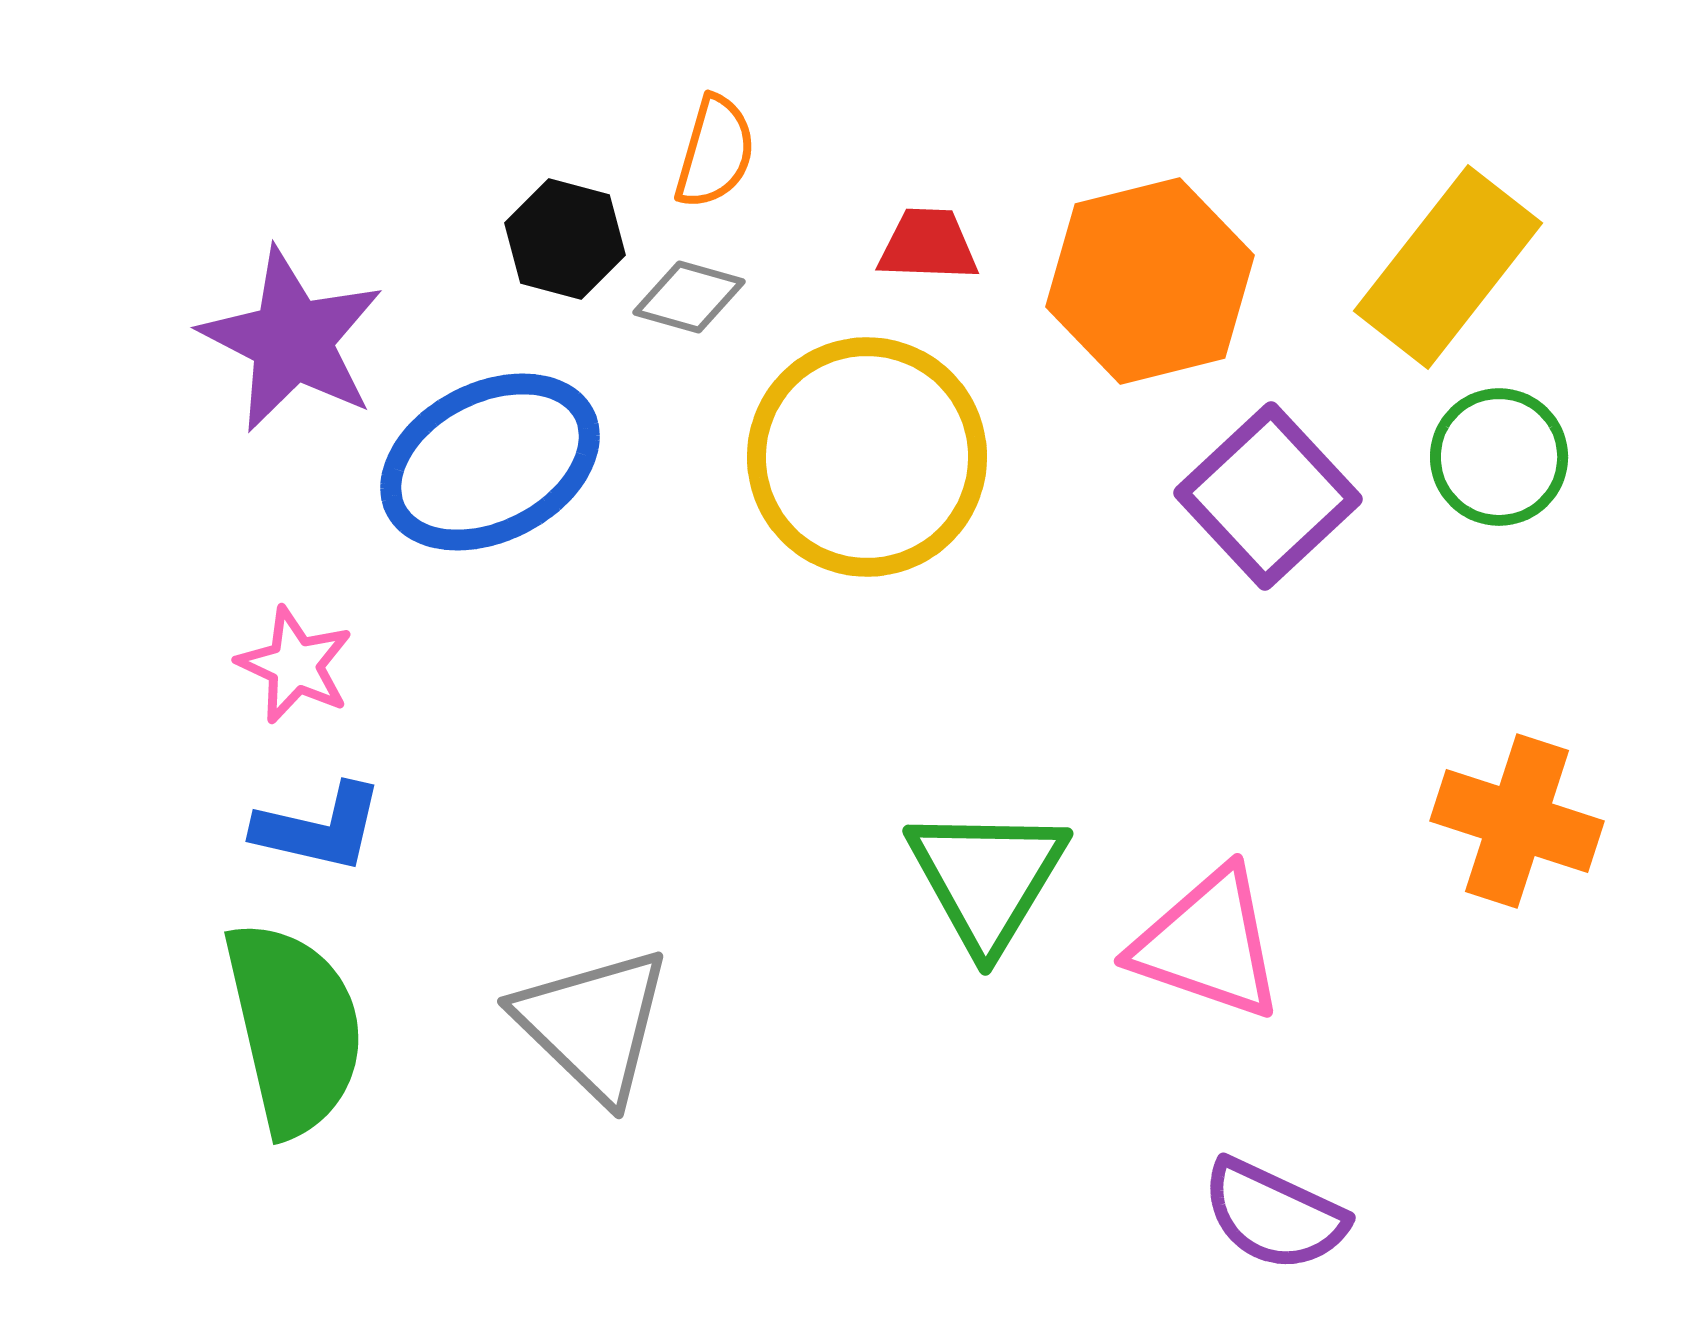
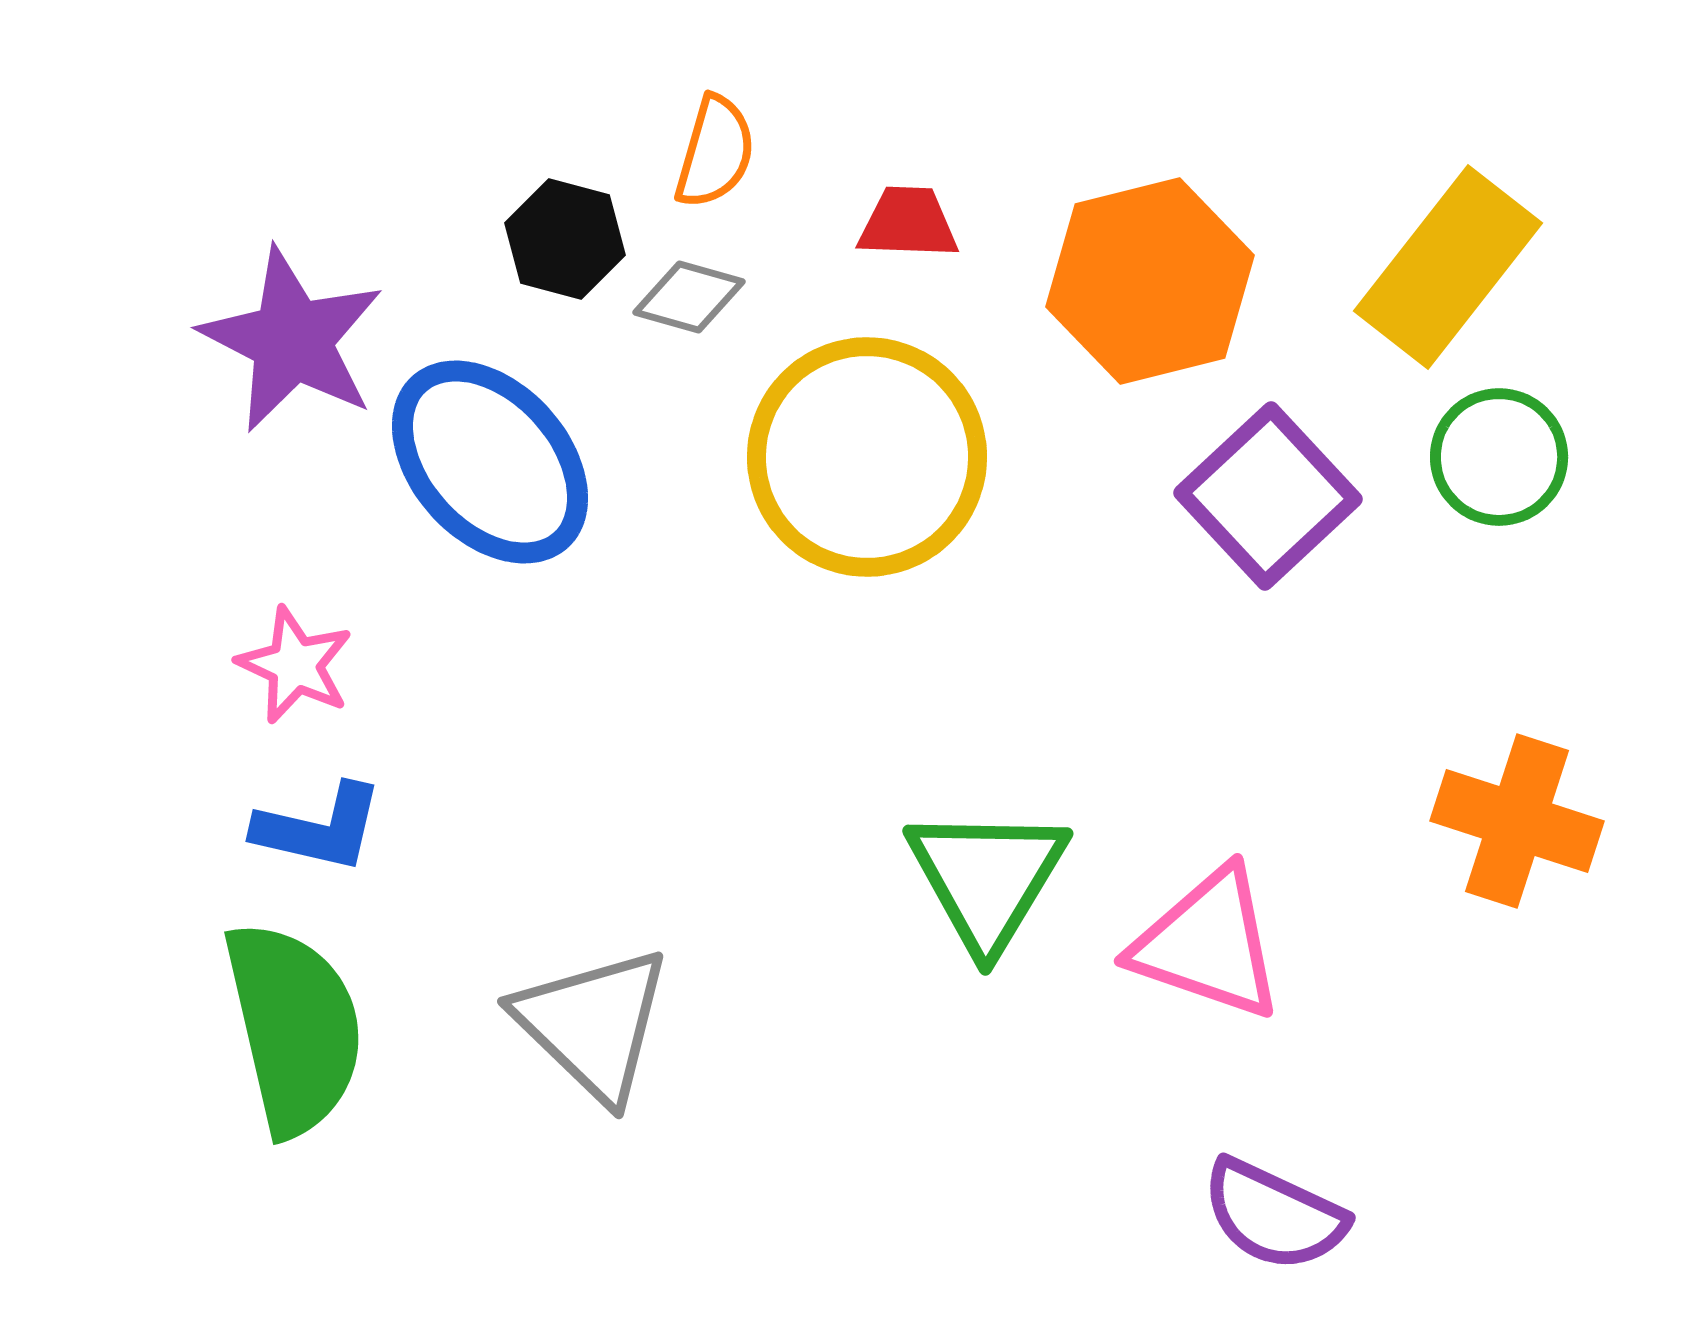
red trapezoid: moved 20 px left, 22 px up
blue ellipse: rotated 75 degrees clockwise
